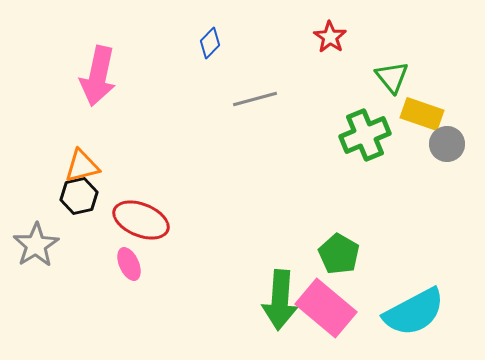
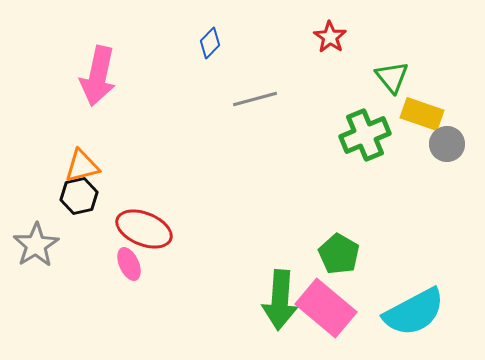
red ellipse: moved 3 px right, 9 px down
